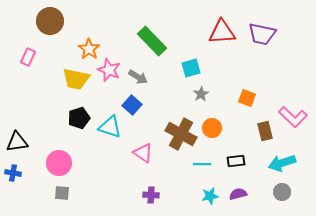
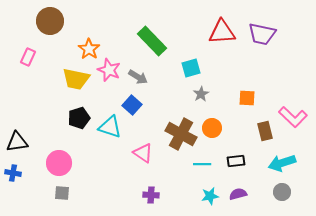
orange square: rotated 18 degrees counterclockwise
